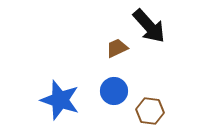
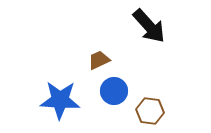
brown trapezoid: moved 18 px left, 12 px down
blue star: rotated 15 degrees counterclockwise
